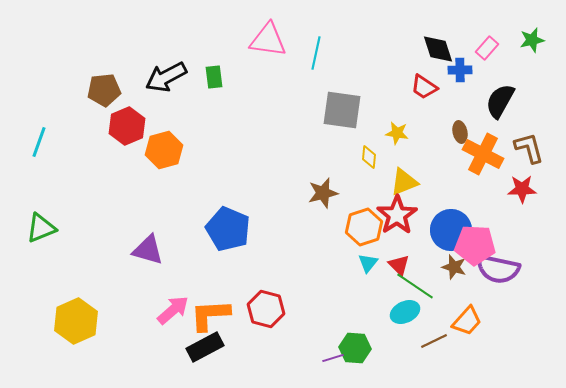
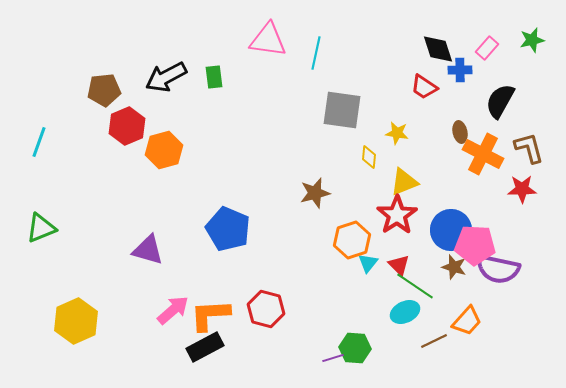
brown star at (323, 193): moved 8 px left
orange hexagon at (364, 227): moved 12 px left, 13 px down
